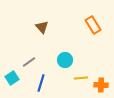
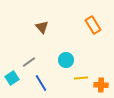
cyan circle: moved 1 px right
blue line: rotated 48 degrees counterclockwise
